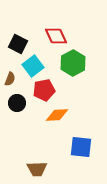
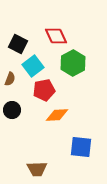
black circle: moved 5 px left, 7 px down
